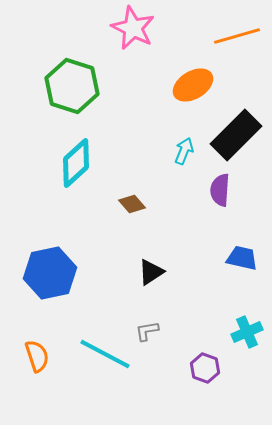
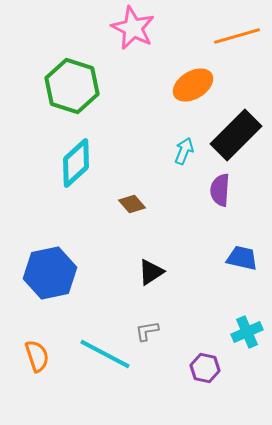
purple hexagon: rotated 8 degrees counterclockwise
